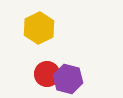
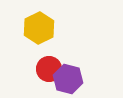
red circle: moved 2 px right, 5 px up
